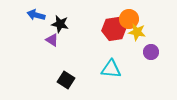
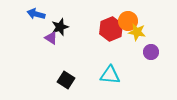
blue arrow: moved 1 px up
orange circle: moved 1 px left, 2 px down
black star: moved 3 px down; rotated 30 degrees counterclockwise
red hexagon: moved 3 px left; rotated 15 degrees counterclockwise
purple triangle: moved 1 px left, 2 px up
cyan triangle: moved 1 px left, 6 px down
